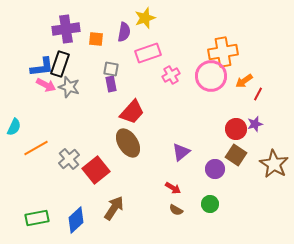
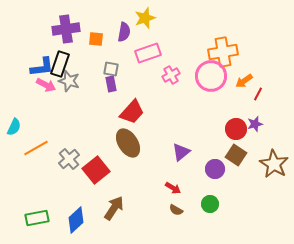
gray star: moved 6 px up
